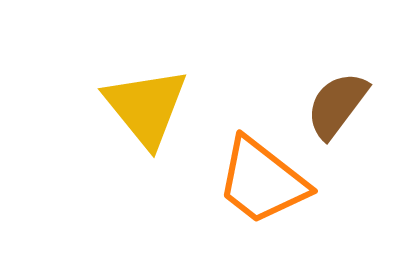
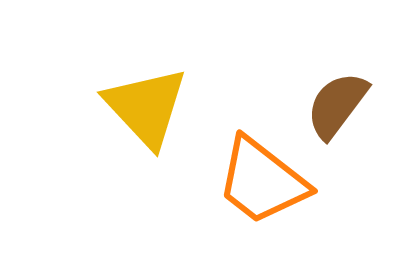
yellow triangle: rotated 4 degrees counterclockwise
